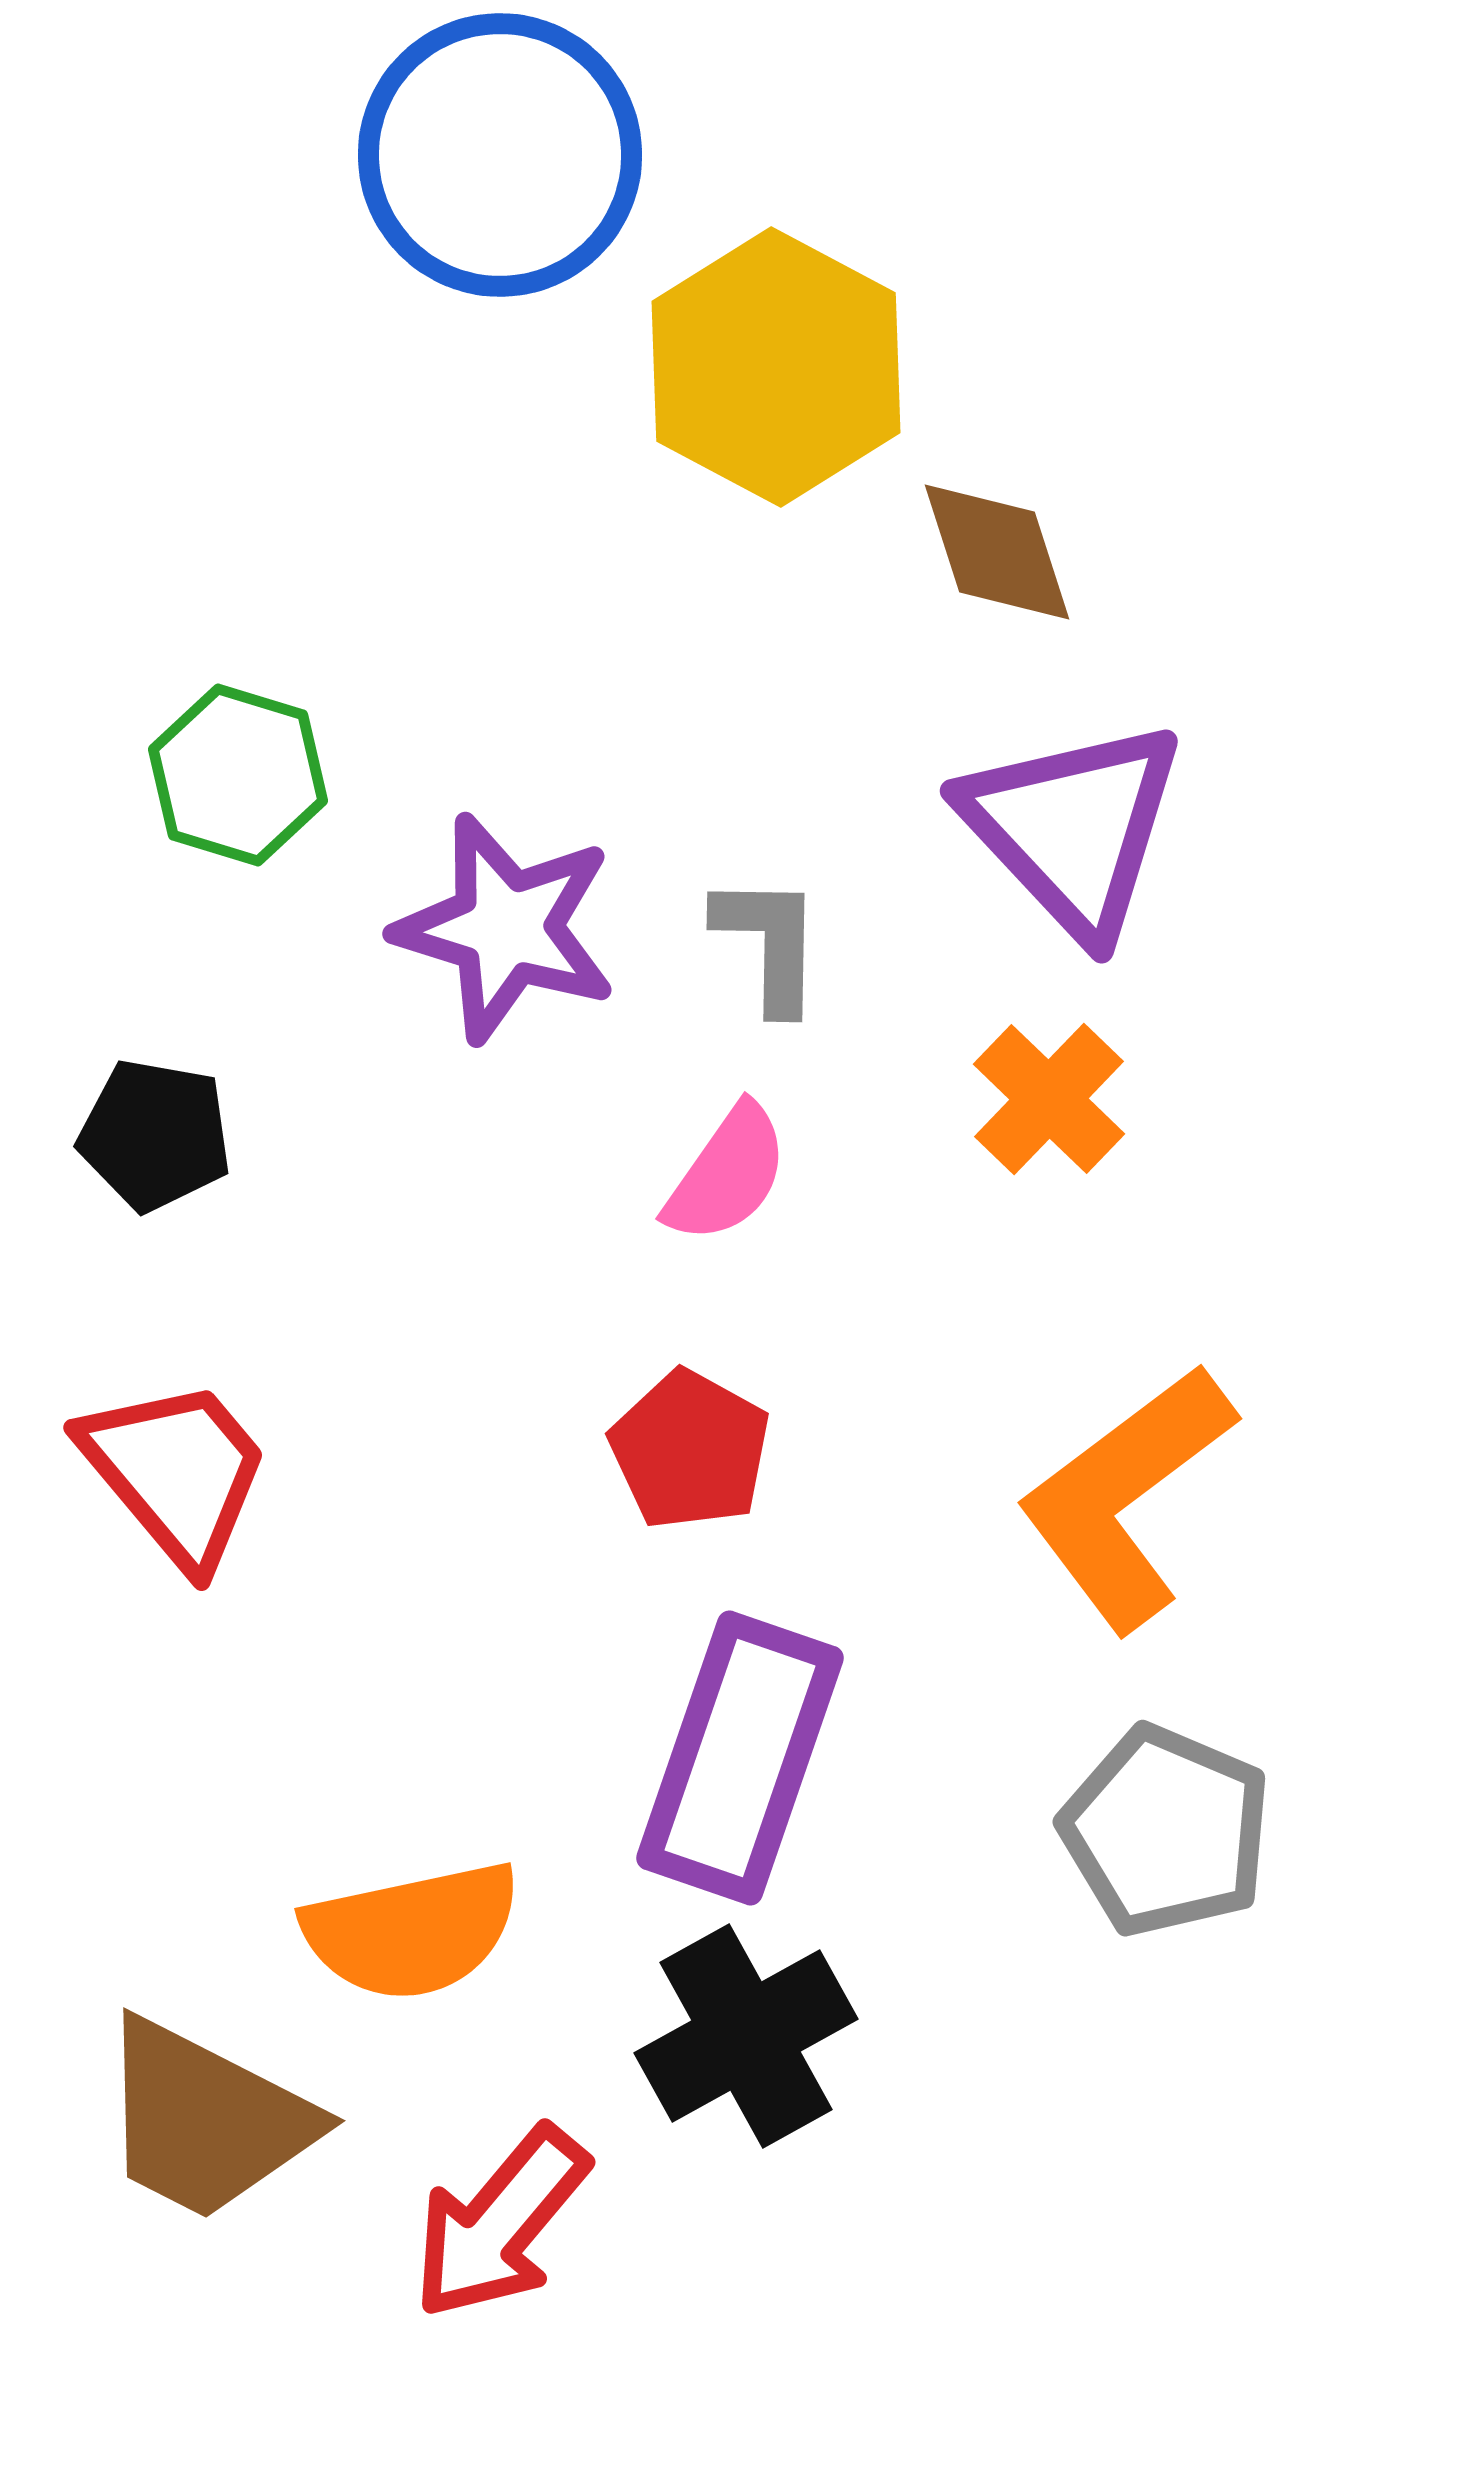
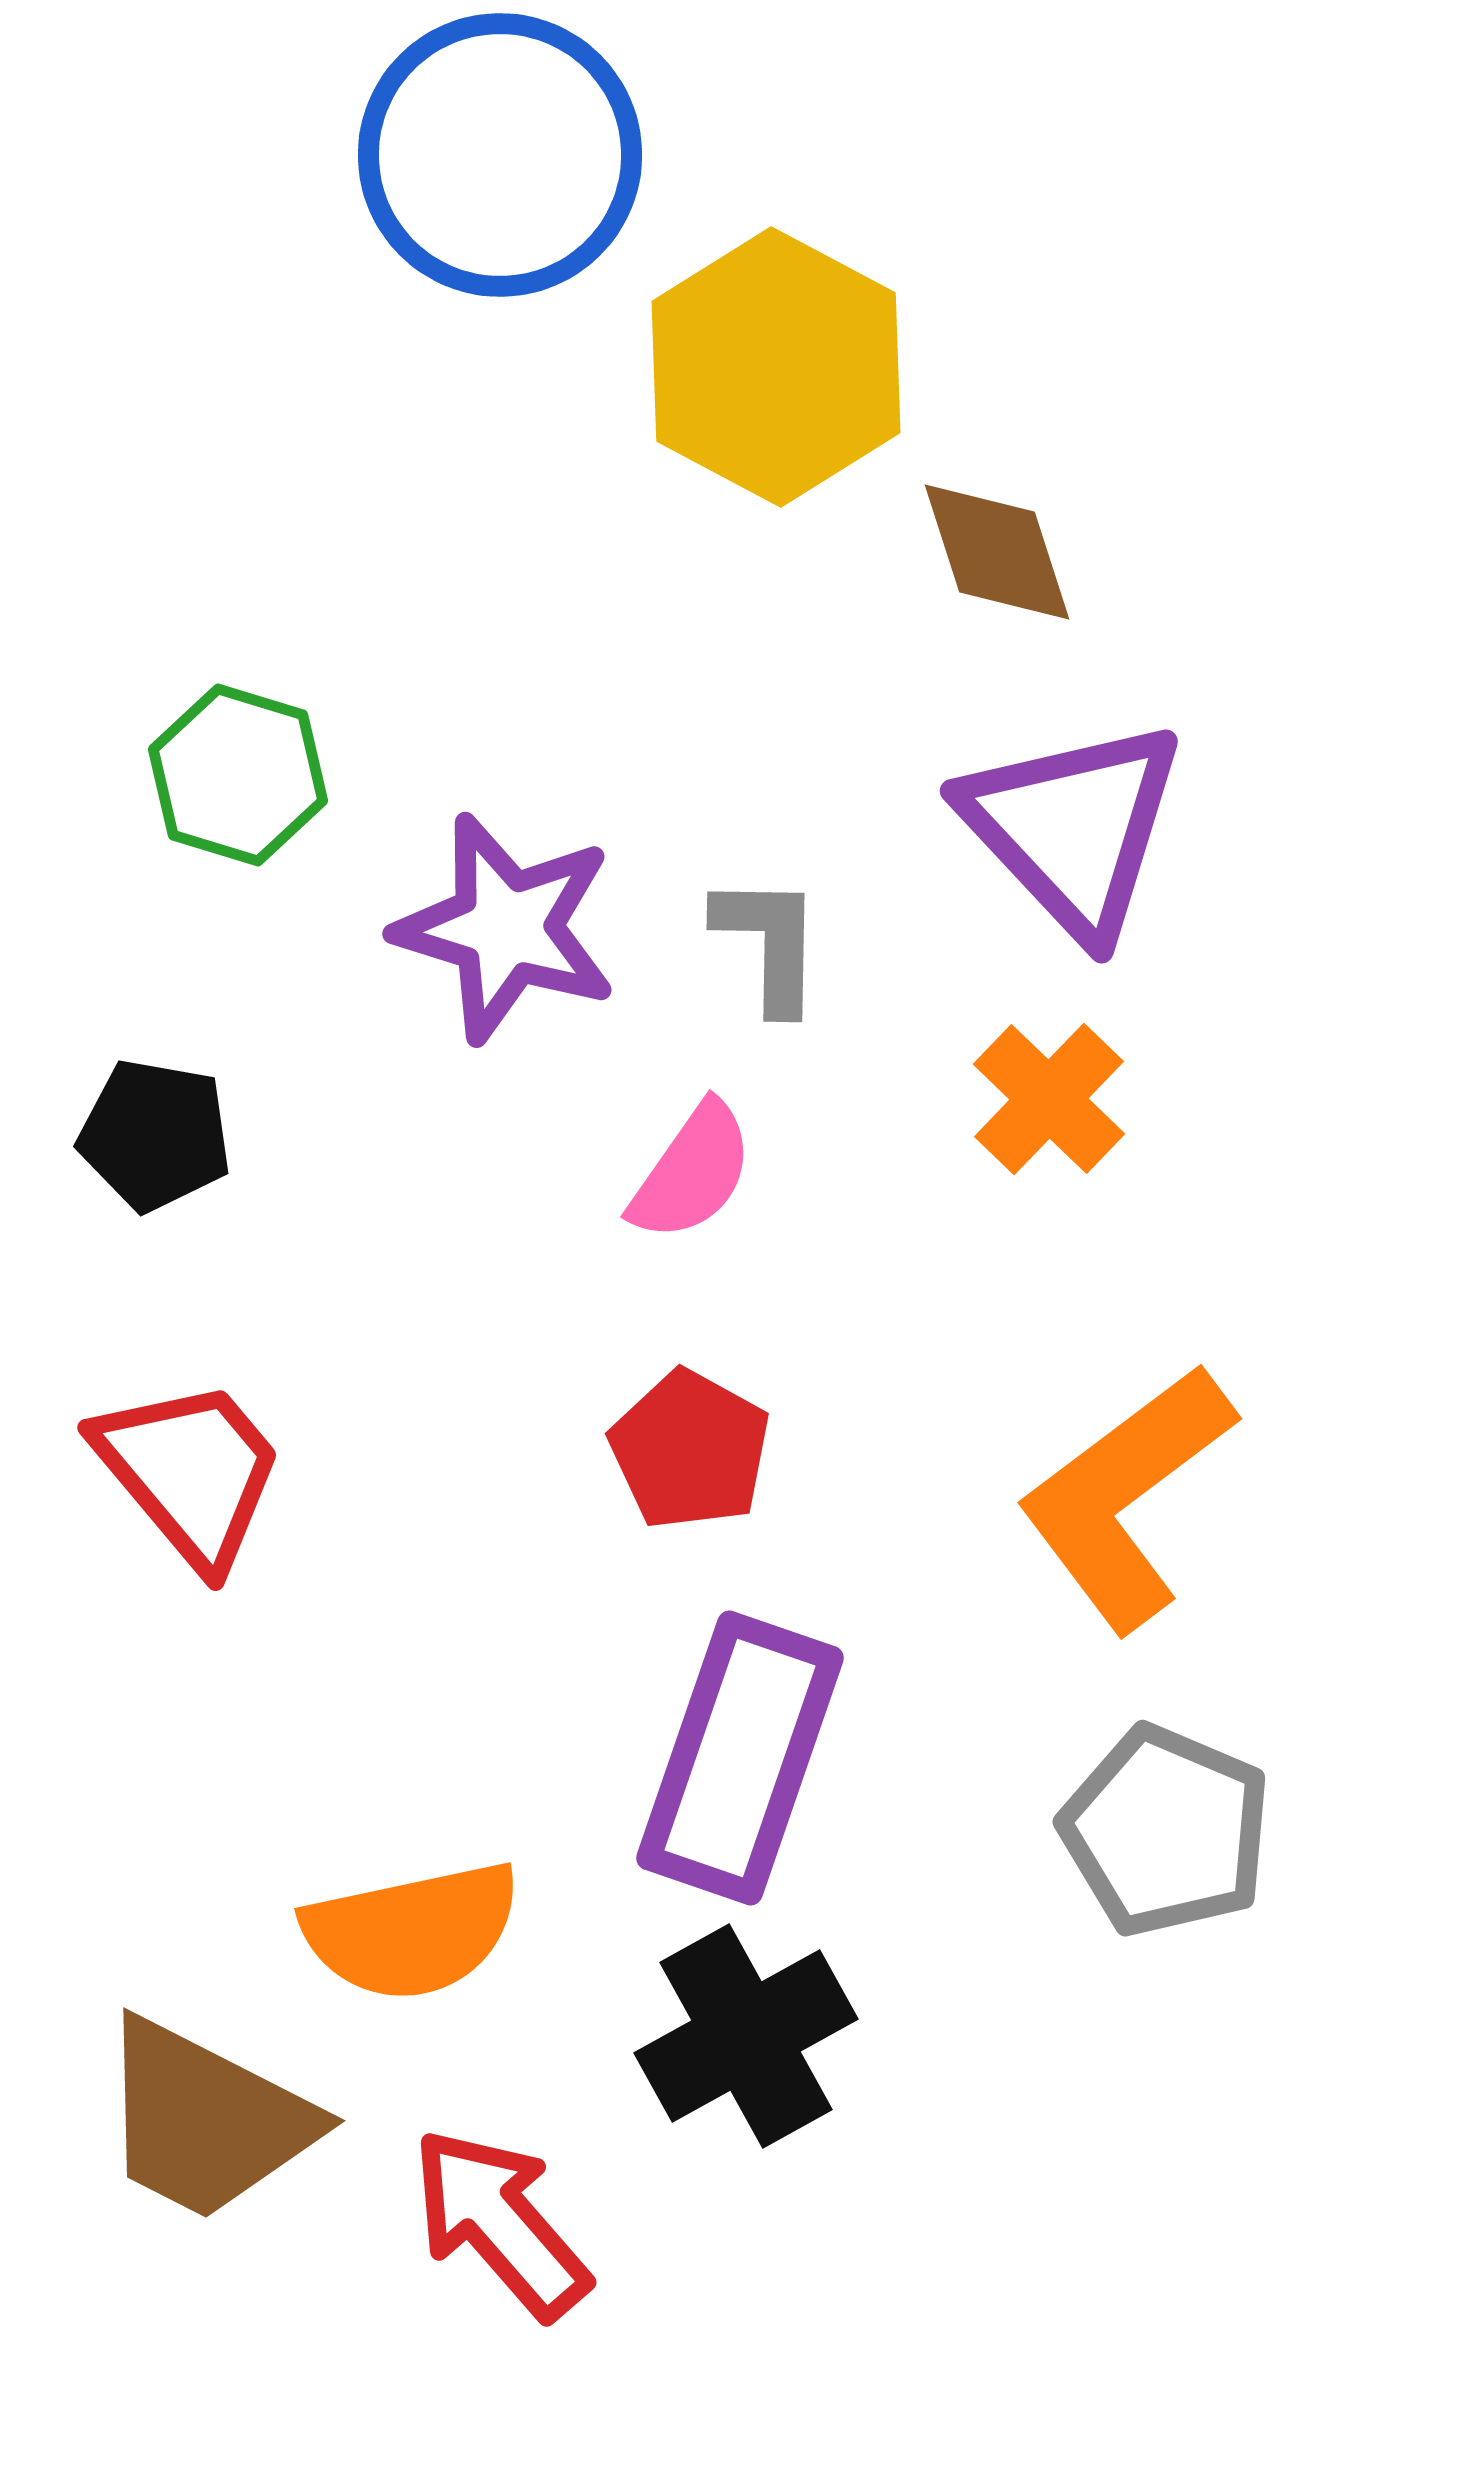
pink semicircle: moved 35 px left, 2 px up
red trapezoid: moved 14 px right
red arrow: rotated 99 degrees clockwise
